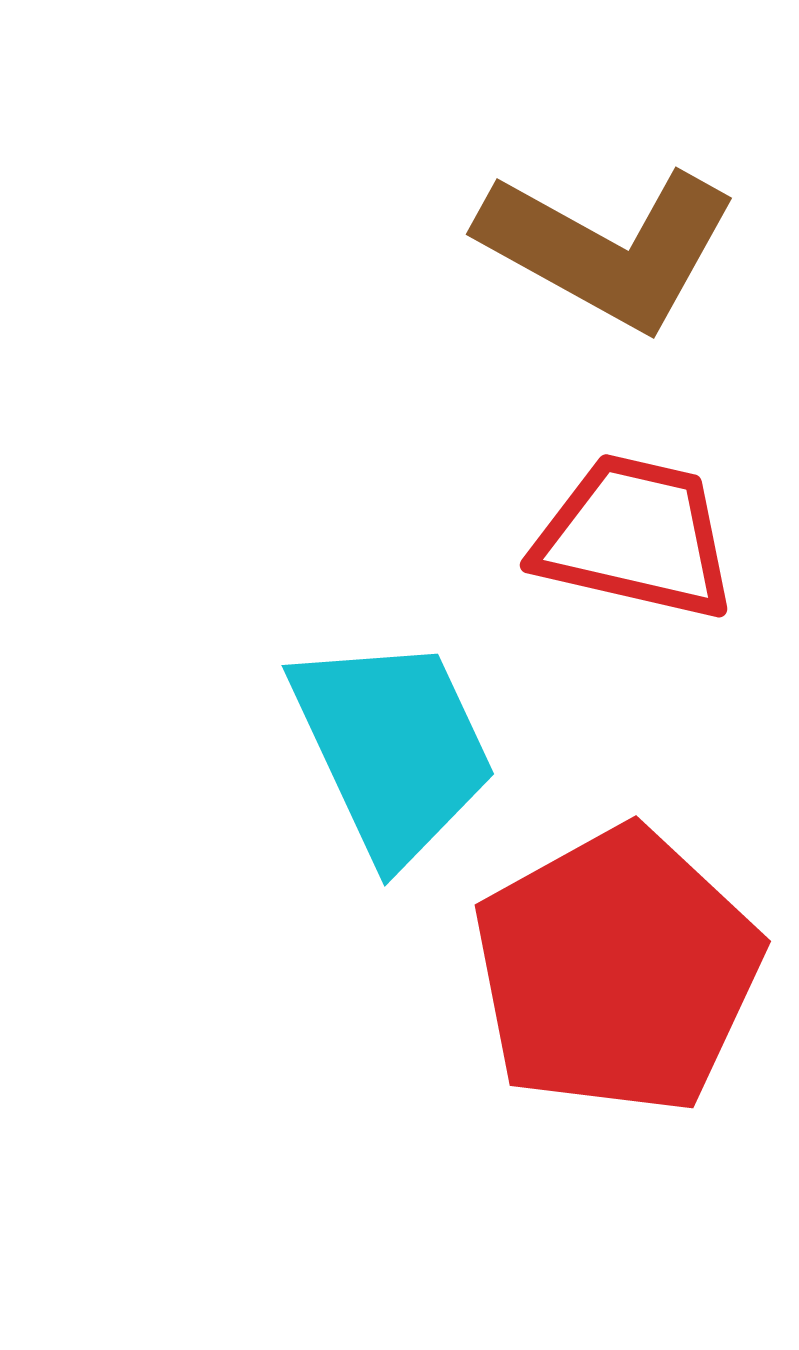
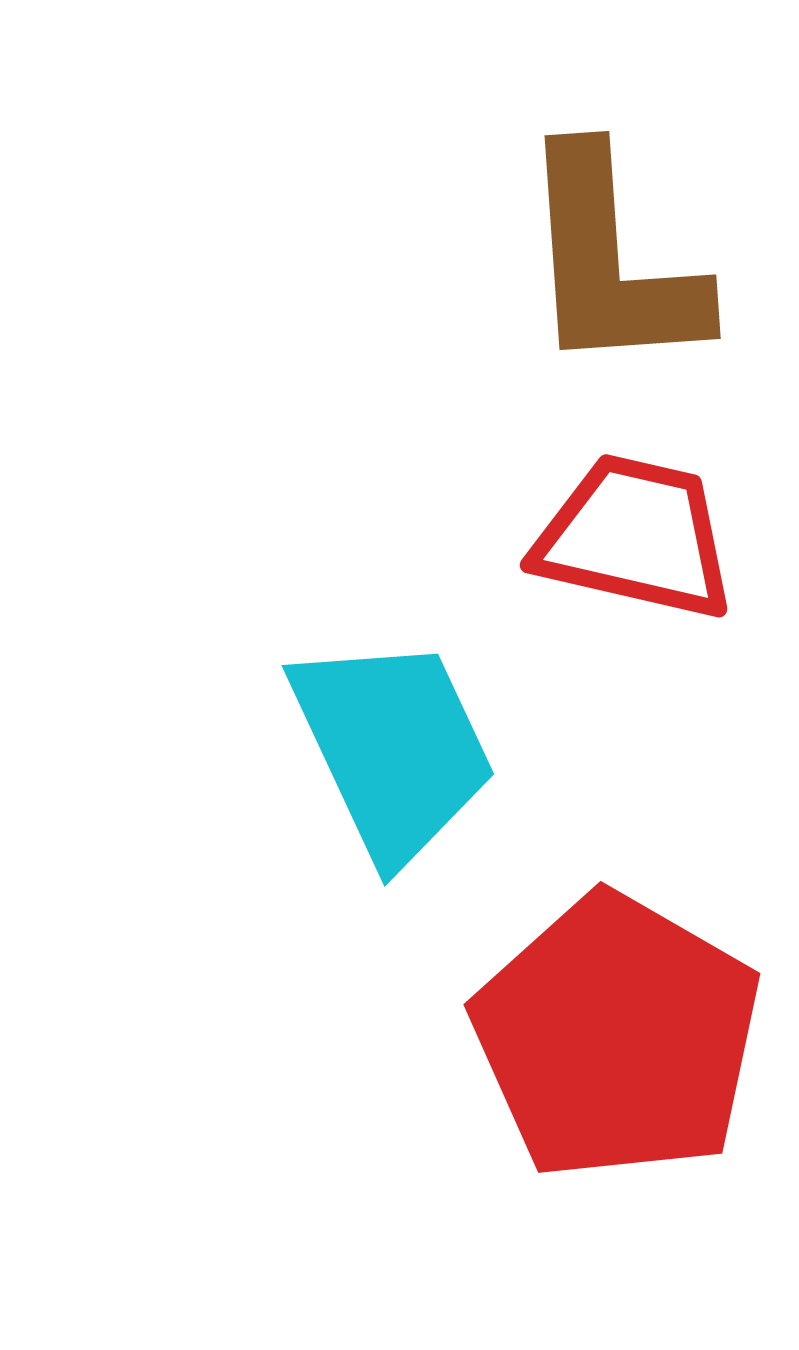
brown L-shape: moved 3 px right, 14 px down; rotated 57 degrees clockwise
red pentagon: moved 66 px down; rotated 13 degrees counterclockwise
